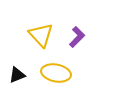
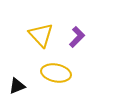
black triangle: moved 11 px down
